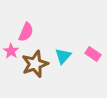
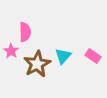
pink semicircle: moved 1 px left; rotated 24 degrees counterclockwise
pink rectangle: moved 2 px down
brown star: moved 2 px right; rotated 8 degrees counterclockwise
